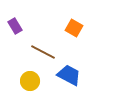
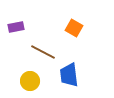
purple rectangle: moved 1 px right, 1 px down; rotated 70 degrees counterclockwise
blue trapezoid: rotated 125 degrees counterclockwise
